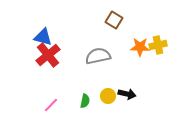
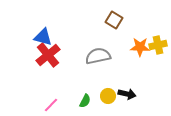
green semicircle: rotated 16 degrees clockwise
